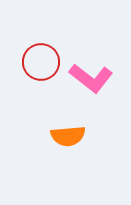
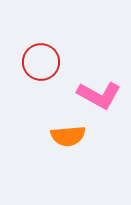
pink L-shape: moved 8 px right, 17 px down; rotated 9 degrees counterclockwise
